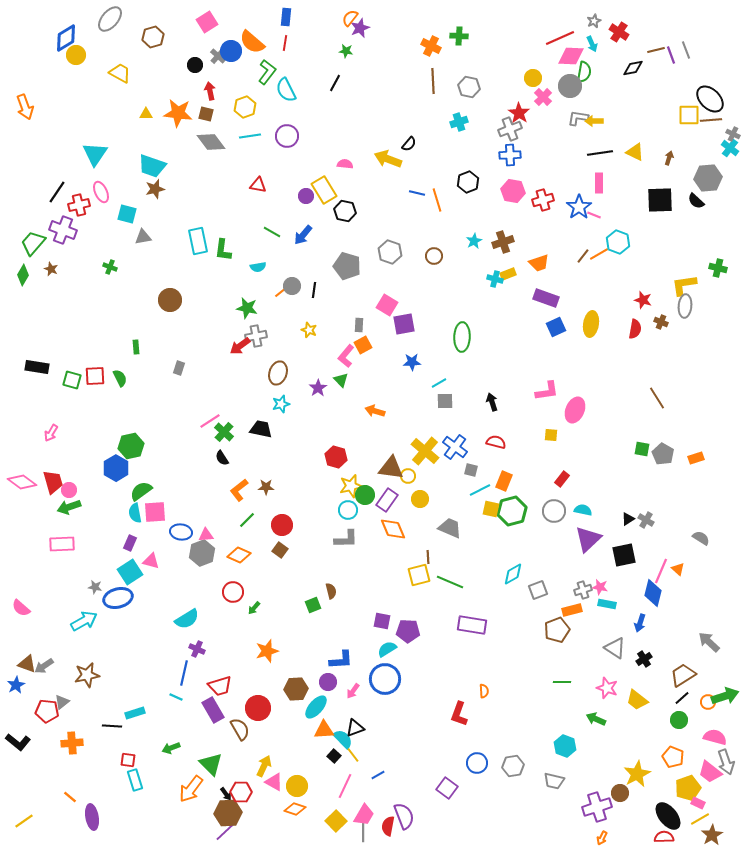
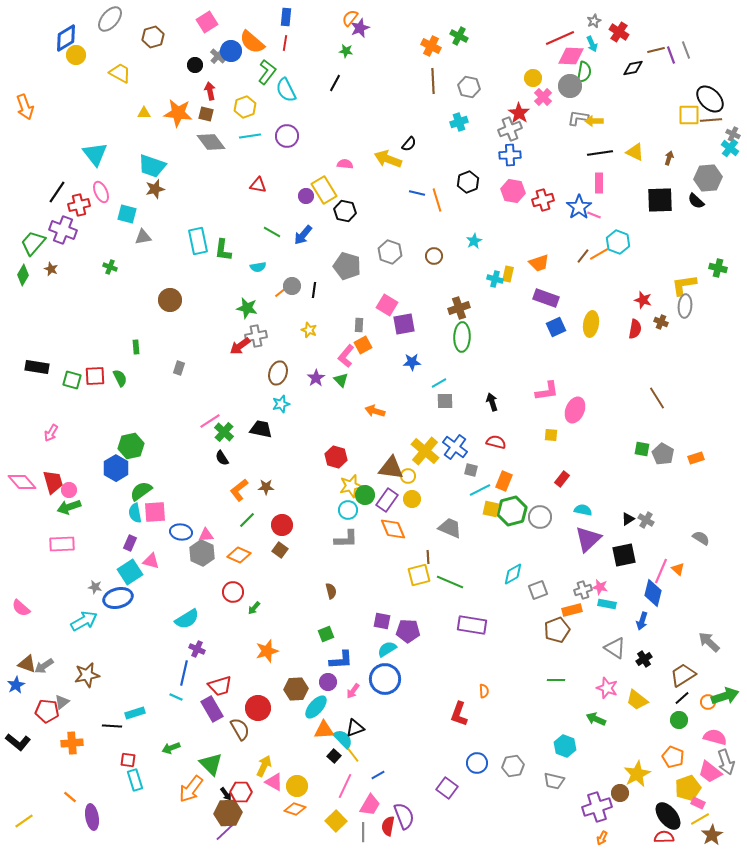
green cross at (459, 36): rotated 24 degrees clockwise
yellow triangle at (146, 114): moved 2 px left, 1 px up
cyan triangle at (95, 154): rotated 12 degrees counterclockwise
brown cross at (503, 242): moved 44 px left, 66 px down
yellow rectangle at (508, 274): rotated 56 degrees counterclockwise
purple star at (318, 388): moved 2 px left, 10 px up
pink diamond at (22, 482): rotated 12 degrees clockwise
yellow circle at (420, 499): moved 8 px left
gray circle at (554, 511): moved 14 px left, 6 px down
gray hexagon at (202, 553): rotated 15 degrees counterclockwise
green square at (313, 605): moved 13 px right, 29 px down
blue arrow at (640, 623): moved 2 px right, 2 px up
green line at (562, 682): moved 6 px left, 2 px up
purple rectangle at (213, 710): moved 1 px left, 1 px up
pink trapezoid at (364, 815): moved 6 px right, 10 px up
